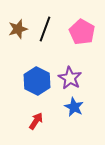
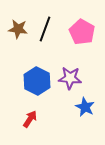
brown star: rotated 24 degrees clockwise
purple star: rotated 25 degrees counterclockwise
blue star: moved 11 px right
red arrow: moved 6 px left, 2 px up
